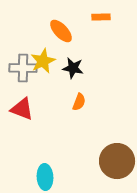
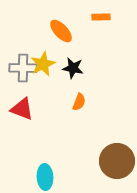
yellow star: moved 3 px down
